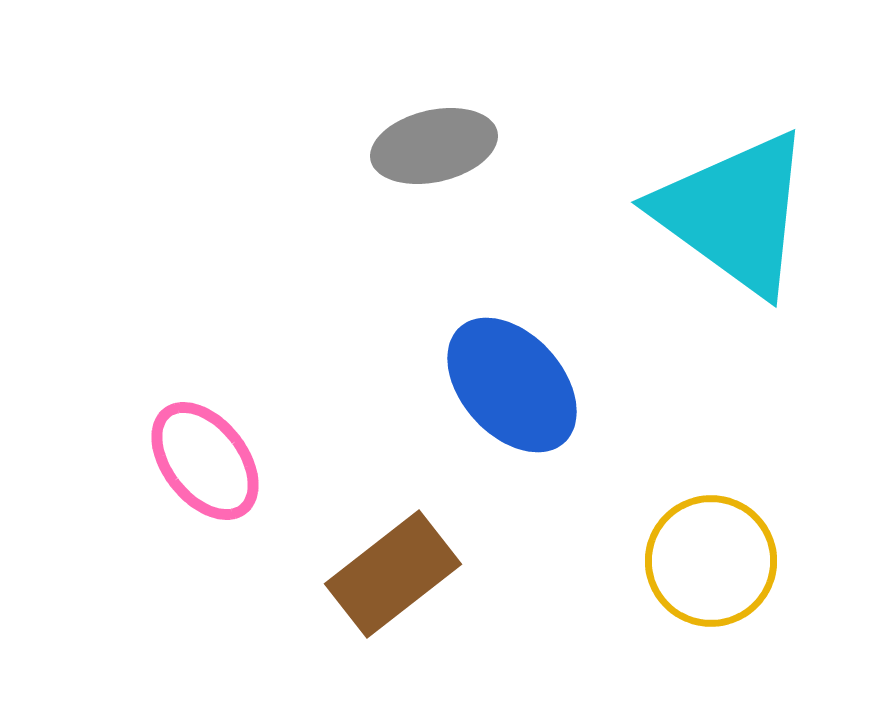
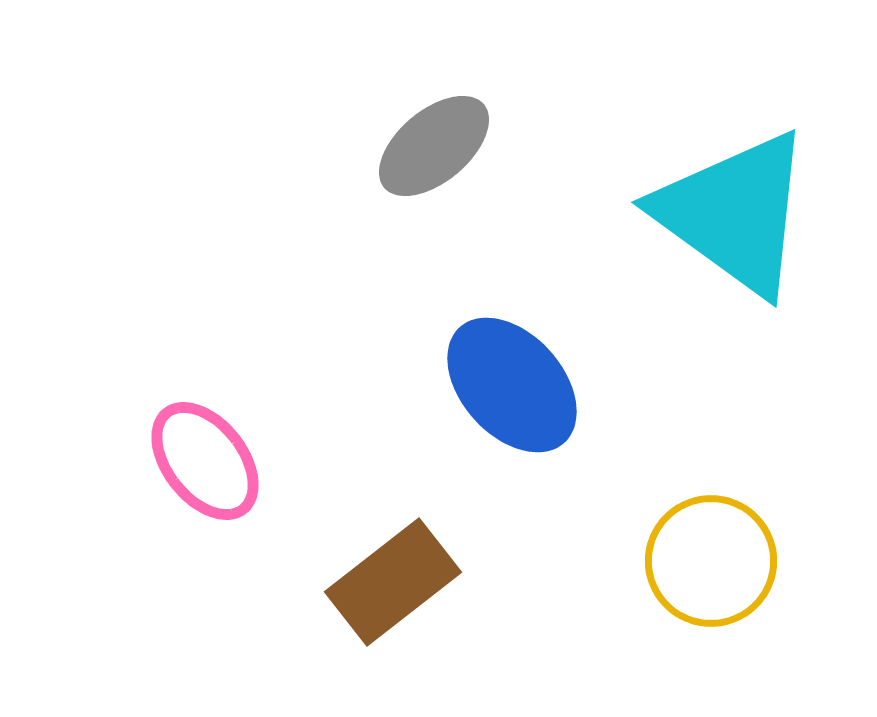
gray ellipse: rotated 27 degrees counterclockwise
brown rectangle: moved 8 px down
